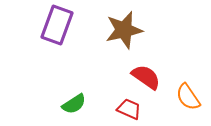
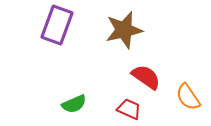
green semicircle: rotated 10 degrees clockwise
